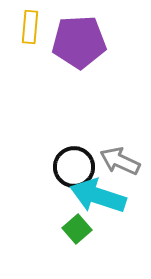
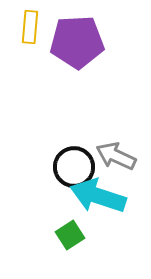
purple pentagon: moved 2 px left
gray arrow: moved 4 px left, 5 px up
green square: moved 7 px left, 6 px down; rotated 8 degrees clockwise
